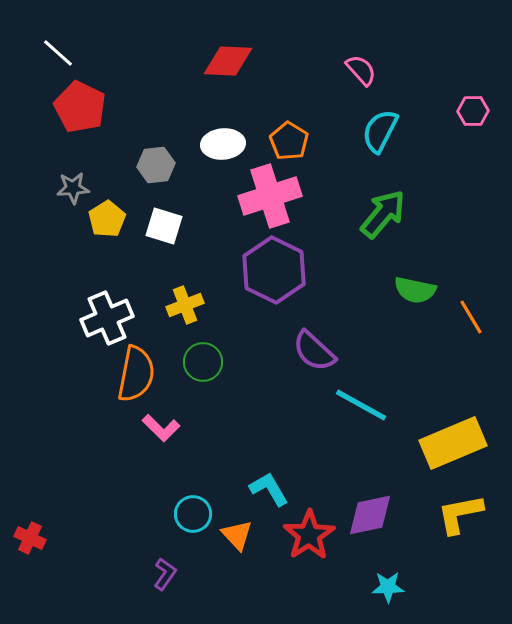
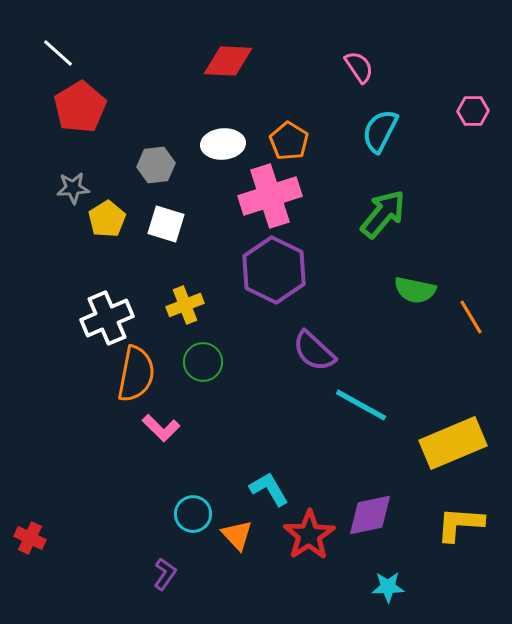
pink semicircle: moved 2 px left, 3 px up; rotated 8 degrees clockwise
red pentagon: rotated 15 degrees clockwise
white square: moved 2 px right, 2 px up
yellow L-shape: moved 10 px down; rotated 15 degrees clockwise
